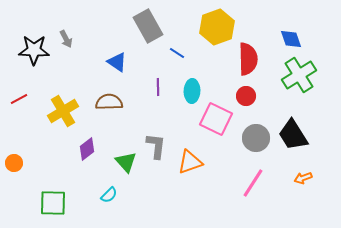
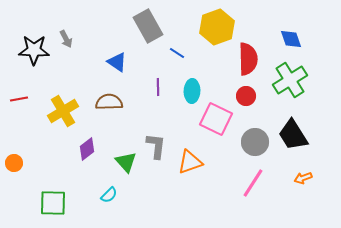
green cross: moved 9 px left, 5 px down
red line: rotated 18 degrees clockwise
gray circle: moved 1 px left, 4 px down
